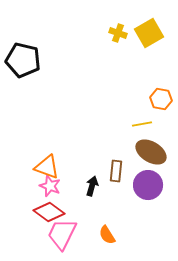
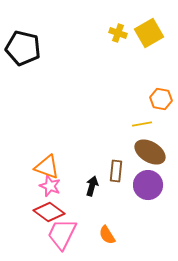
black pentagon: moved 12 px up
brown ellipse: moved 1 px left
